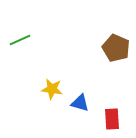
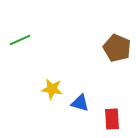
brown pentagon: moved 1 px right
